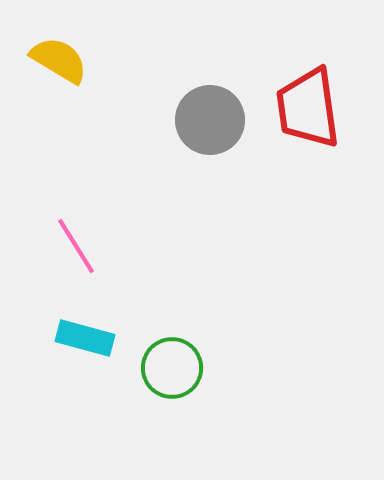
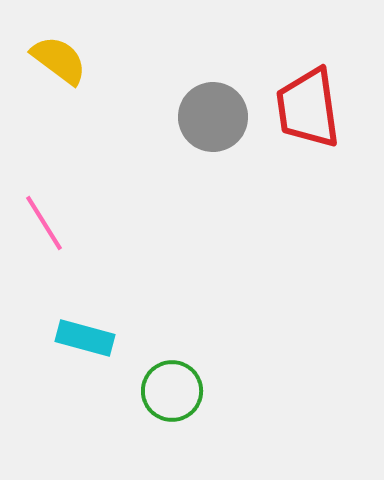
yellow semicircle: rotated 6 degrees clockwise
gray circle: moved 3 px right, 3 px up
pink line: moved 32 px left, 23 px up
green circle: moved 23 px down
